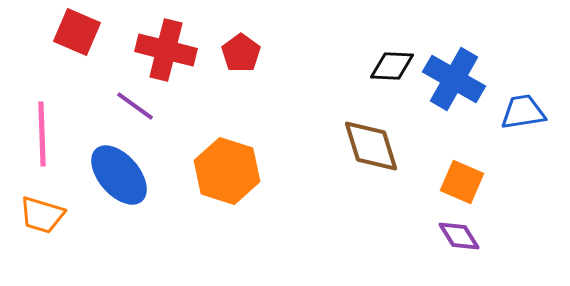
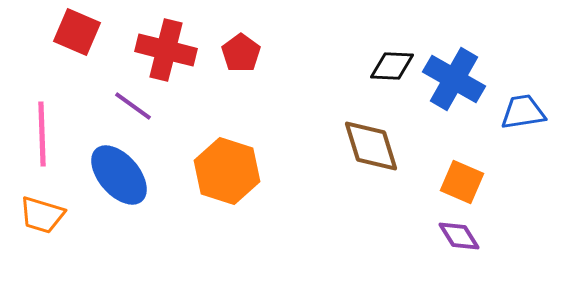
purple line: moved 2 px left
